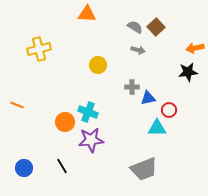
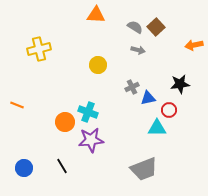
orange triangle: moved 9 px right, 1 px down
orange arrow: moved 1 px left, 3 px up
black star: moved 8 px left, 12 px down
gray cross: rotated 24 degrees counterclockwise
